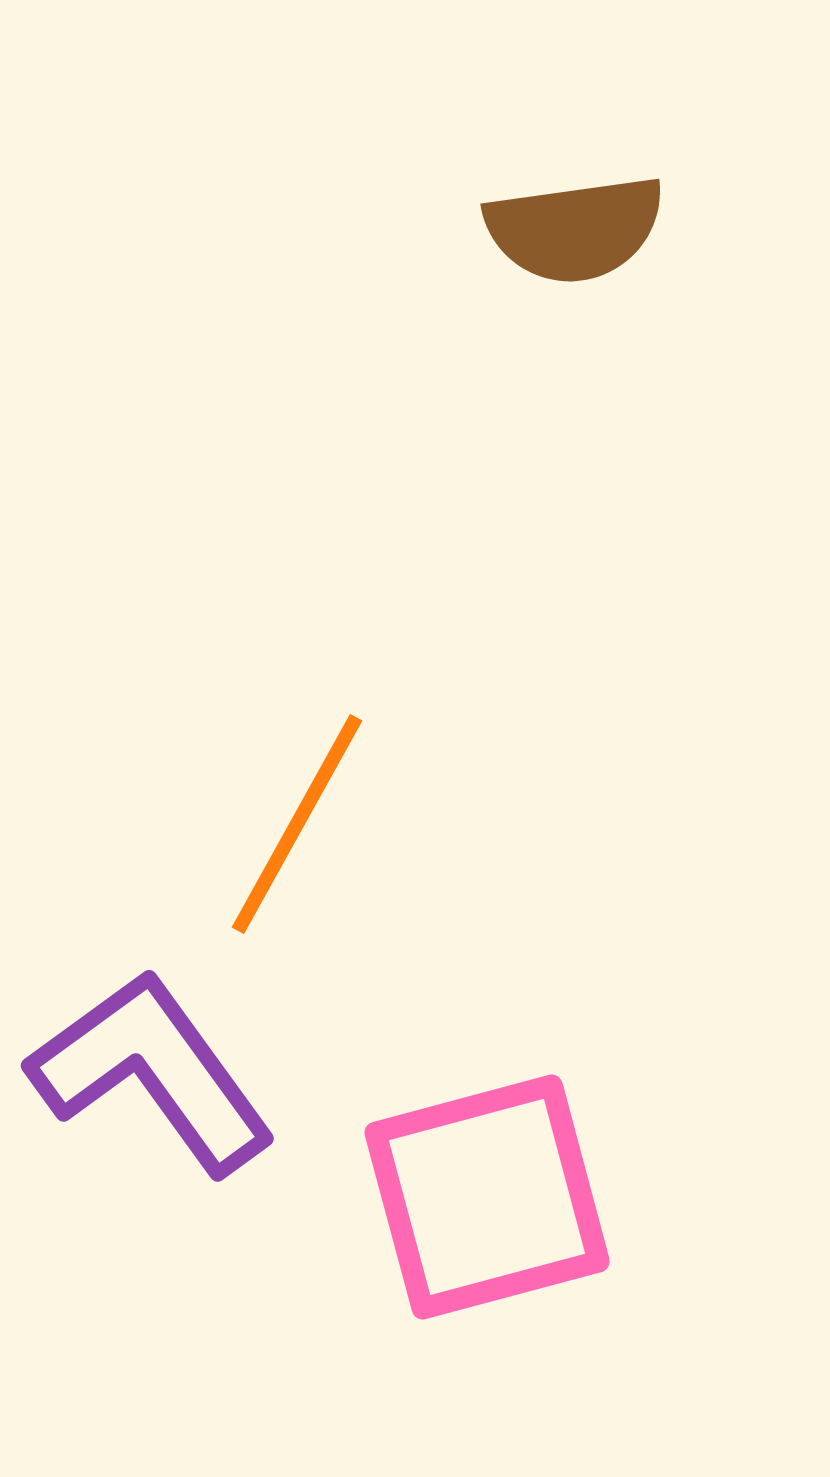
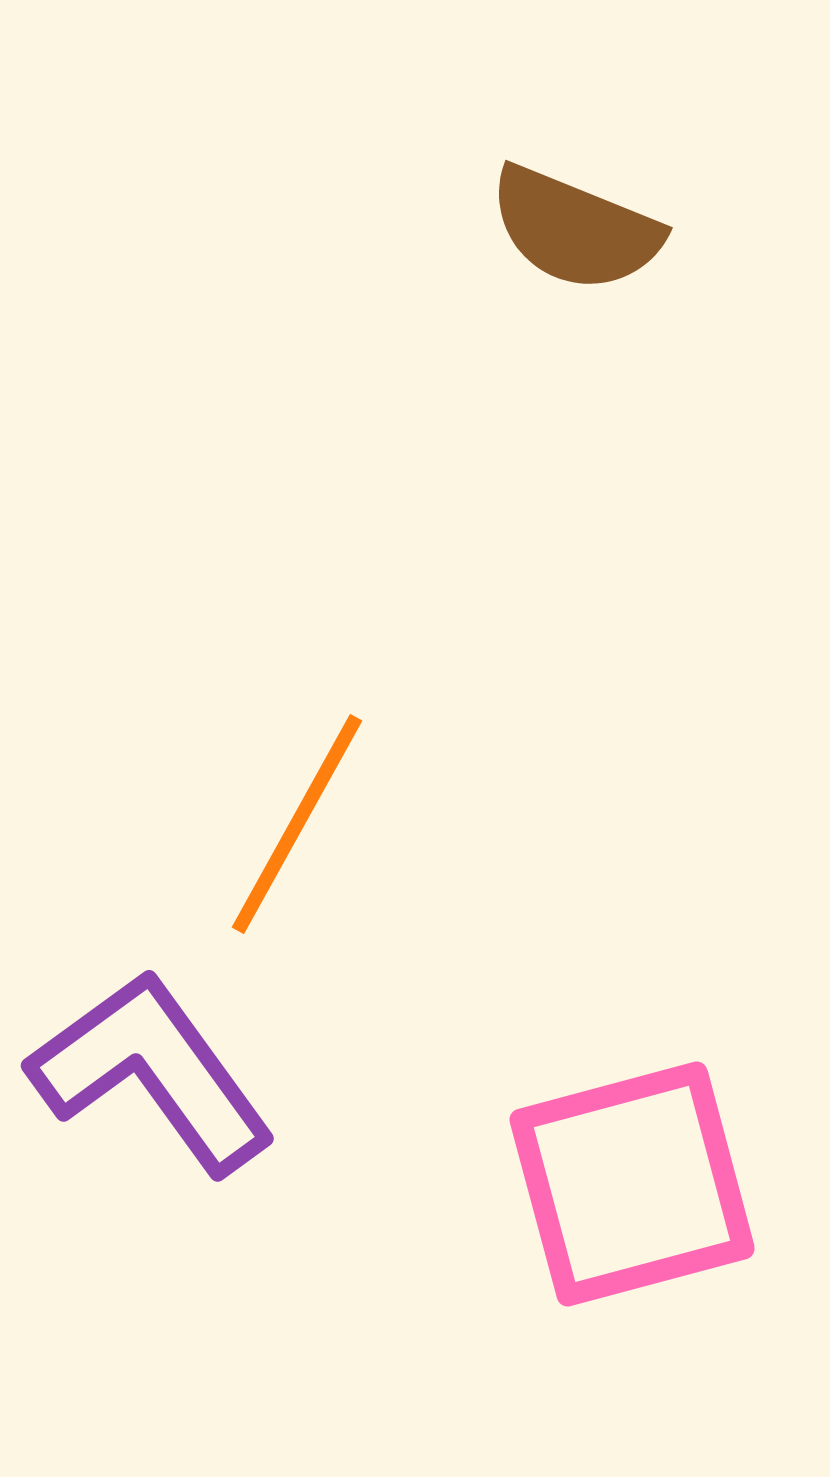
brown semicircle: rotated 30 degrees clockwise
pink square: moved 145 px right, 13 px up
